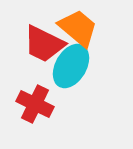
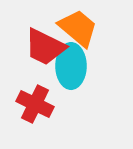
red trapezoid: moved 1 px right, 3 px down
cyan ellipse: rotated 30 degrees counterclockwise
